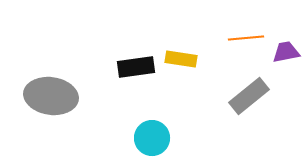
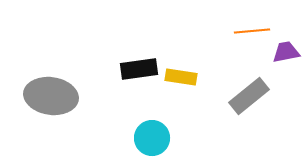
orange line: moved 6 px right, 7 px up
yellow rectangle: moved 18 px down
black rectangle: moved 3 px right, 2 px down
